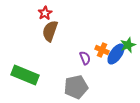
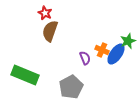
red star: rotated 16 degrees counterclockwise
green star: moved 4 px up
gray pentagon: moved 5 px left; rotated 15 degrees counterclockwise
